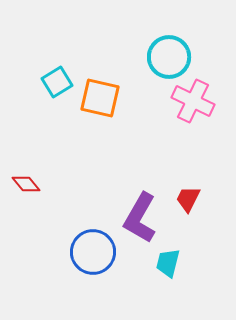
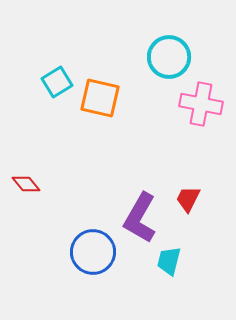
pink cross: moved 8 px right, 3 px down; rotated 15 degrees counterclockwise
cyan trapezoid: moved 1 px right, 2 px up
